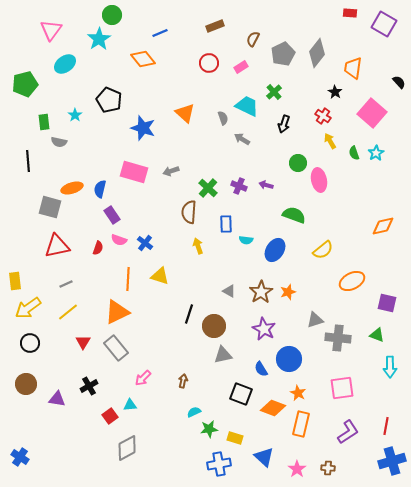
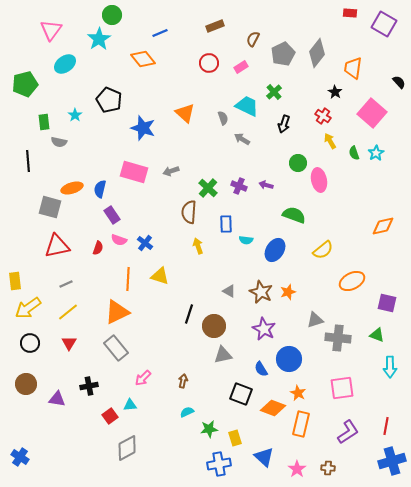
brown star at (261, 292): rotated 15 degrees counterclockwise
red triangle at (83, 342): moved 14 px left, 1 px down
black cross at (89, 386): rotated 18 degrees clockwise
cyan semicircle at (194, 412): moved 7 px left
yellow rectangle at (235, 438): rotated 56 degrees clockwise
